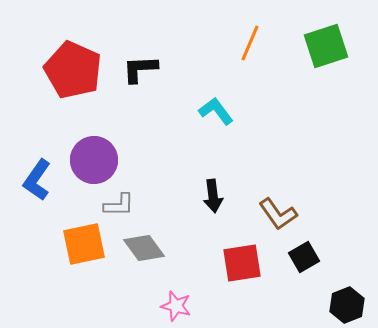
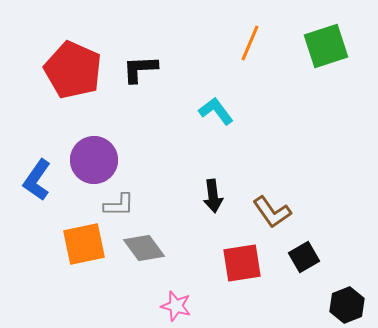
brown L-shape: moved 6 px left, 2 px up
